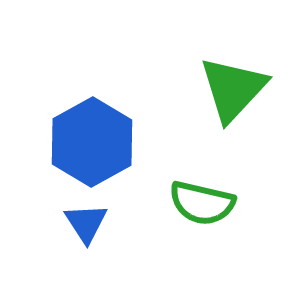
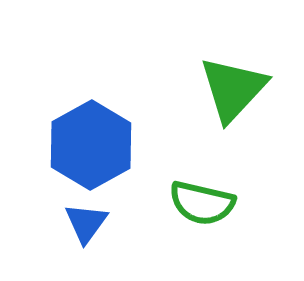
blue hexagon: moved 1 px left, 3 px down
blue triangle: rotated 9 degrees clockwise
